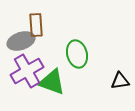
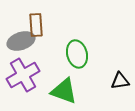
purple cross: moved 4 px left, 4 px down
green triangle: moved 12 px right, 9 px down
